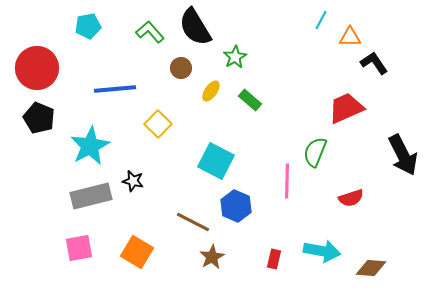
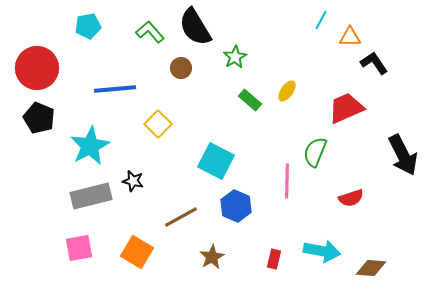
yellow ellipse: moved 76 px right
brown line: moved 12 px left, 5 px up; rotated 56 degrees counterclockwise
